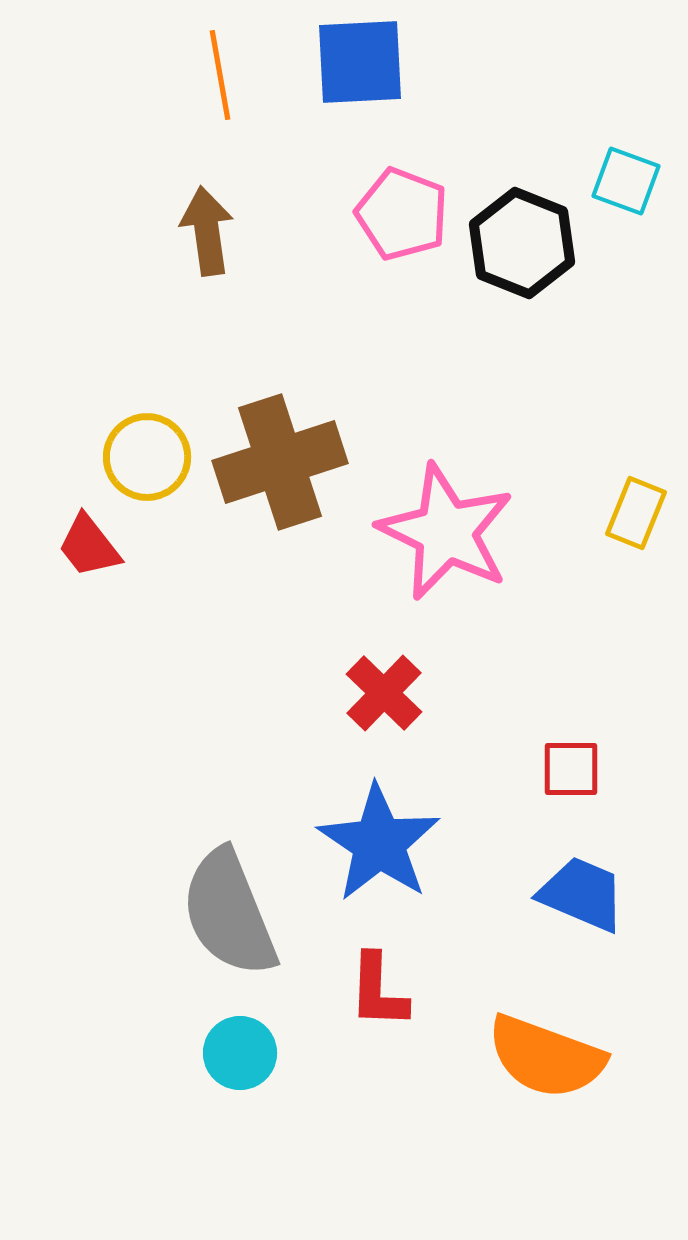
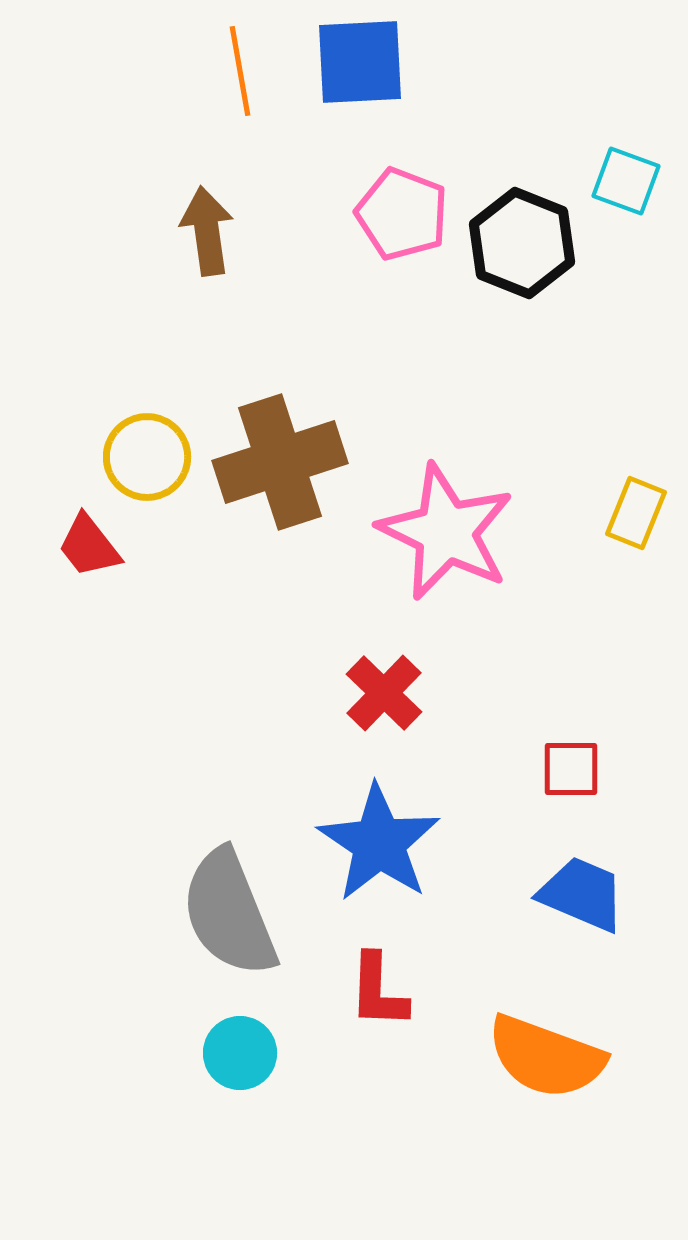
orange line: moved 20 px right, 4 px up
